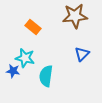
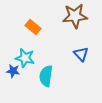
blue triangle: moved 1 px left; rotated 28 degrees counterclockwise
